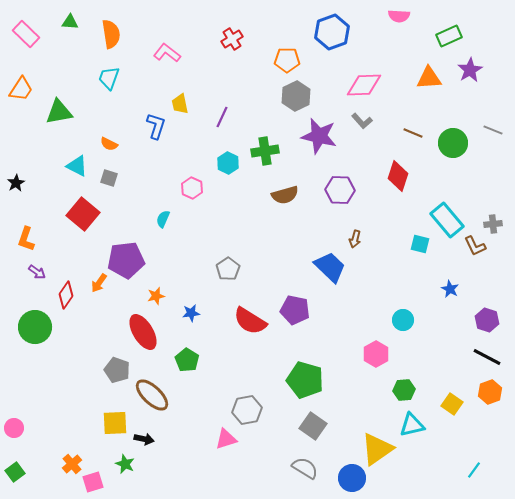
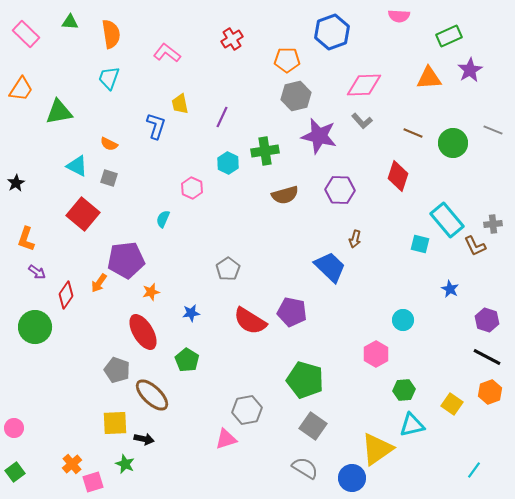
gray hexagon at (296, 96): rotated 12 degrees clockwise
orange star at (156, 296): moved 5 px left, 4 px up
purple pentagon at (295, 310): moved 3 px left, 2 px down
